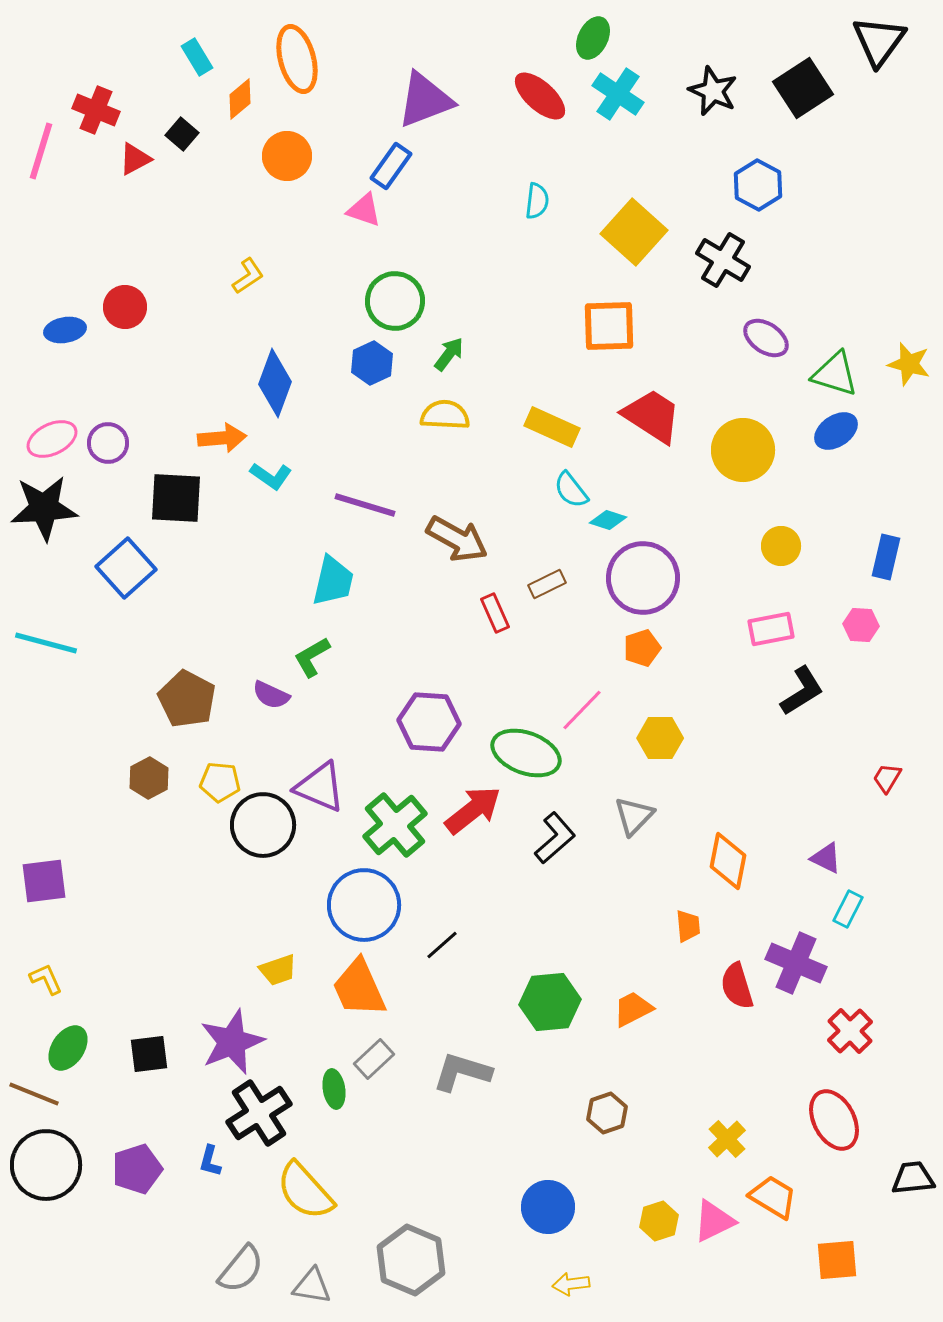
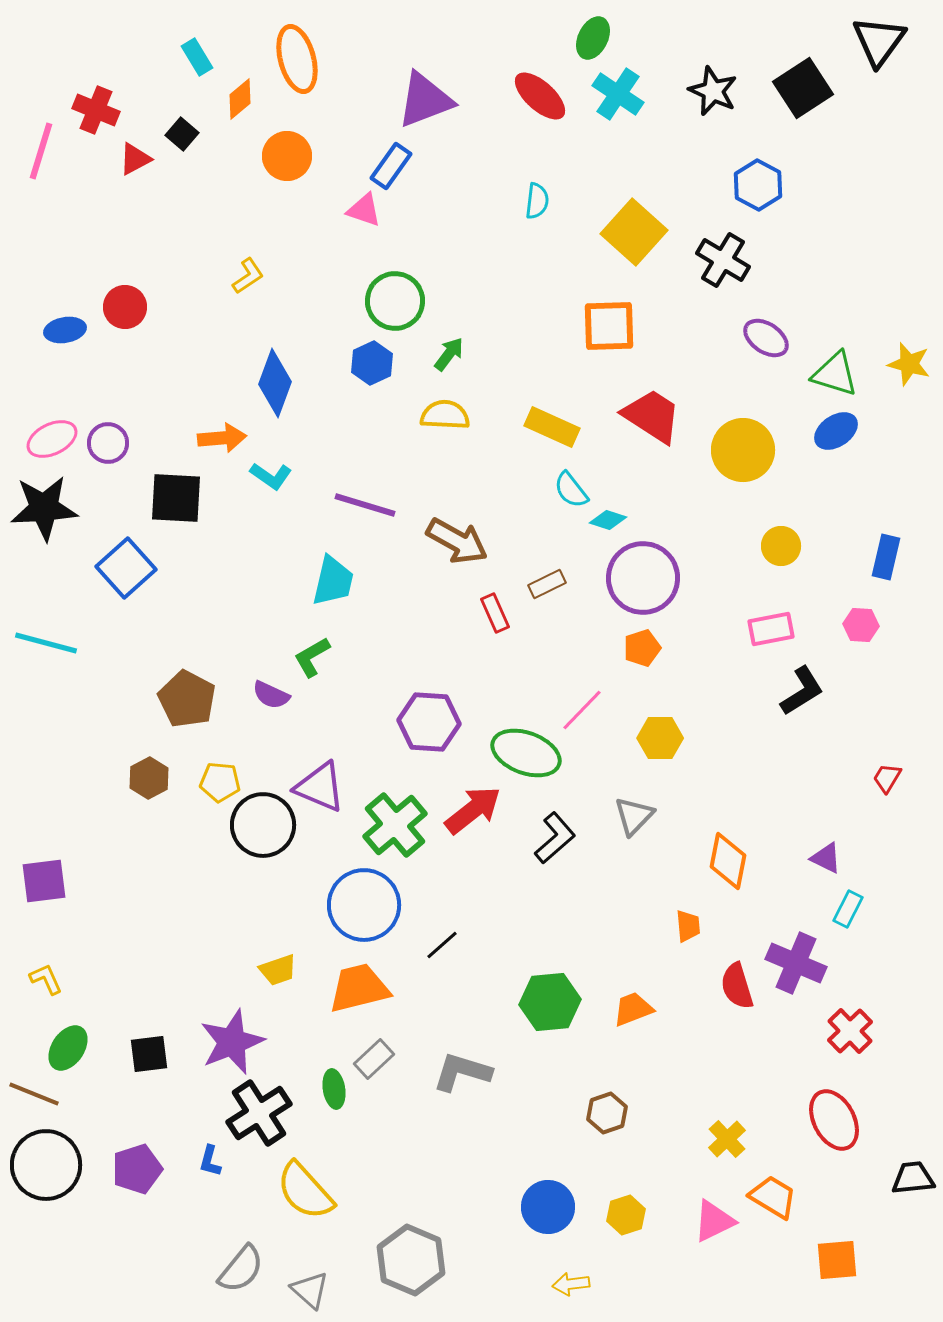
brown arrow at (457, 539): moved 2 px down
orange trapezoid at (359, 988): rotated 100 degrees clockwise
orange trapezoid at (633, 1009): rotated 6 degrees clockwise
yellow hexagon at (659, 1221): moved 33 px left, 6 px up
gray triangle at (312, 1286): moved 2 px left, 4 px down; rotated 33 degrees clockwise
